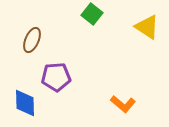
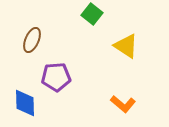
yellow triangle: moved 21 px left, 19 px down
